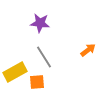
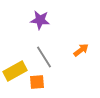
purple star: moved 3 px up
orange arrow: moved 7 px left
yellow rectangle: moved 1 px up
